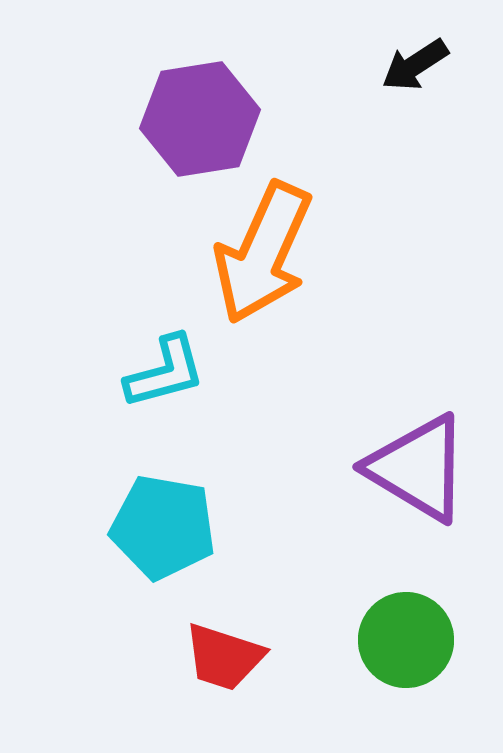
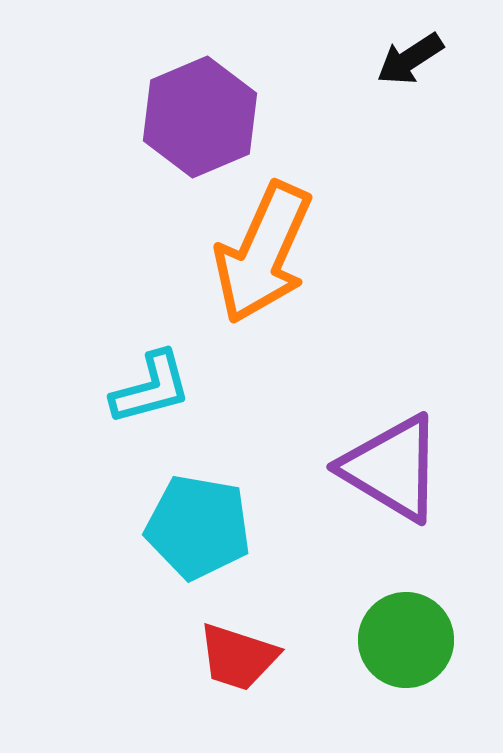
black arrow: moved 5 px left, 6 px up
purple hexagon: moved 2 px up; rotated 14 degrees counterclockwise
cyan L-shape: moved 14 px left, 16 px down
purple triangle: moved 26 px left
cyan pentagon: moved 35 px right
red trapezoid: moved 14 px right
